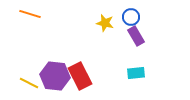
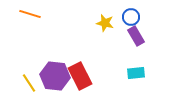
yellow line: rotated 30 degrees clockwise
